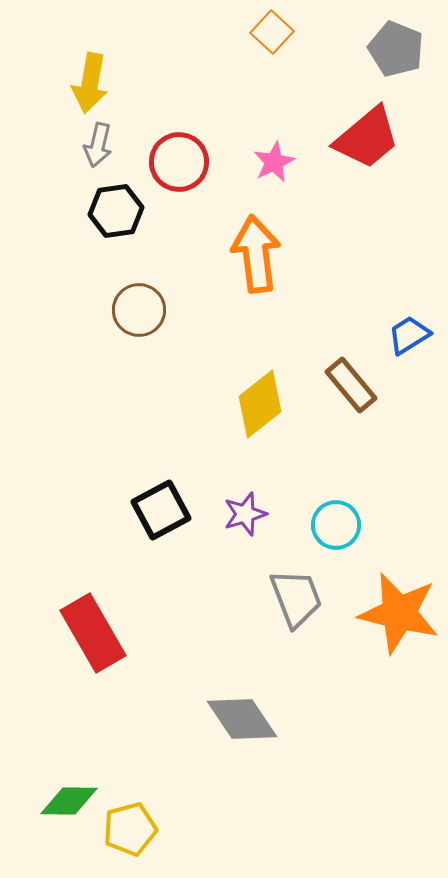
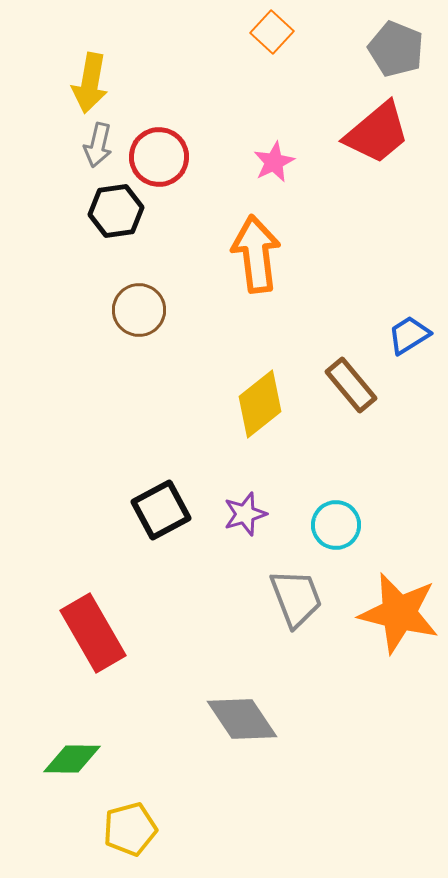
red trapezoid: moved 10 px right, 5 px up
red circle: moved 20 px left, 5 px up
green diamond: moved 3 px right, 42 px up
